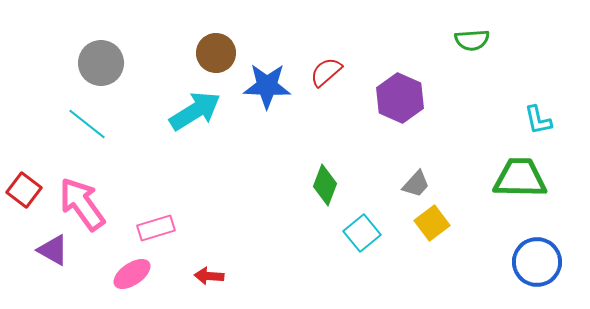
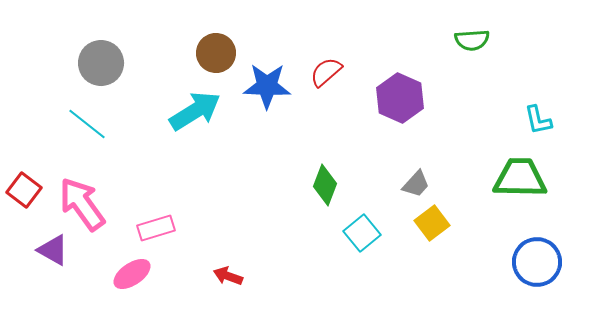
red arrow: moved 19 px right; rotated 16 degrees clockwise
